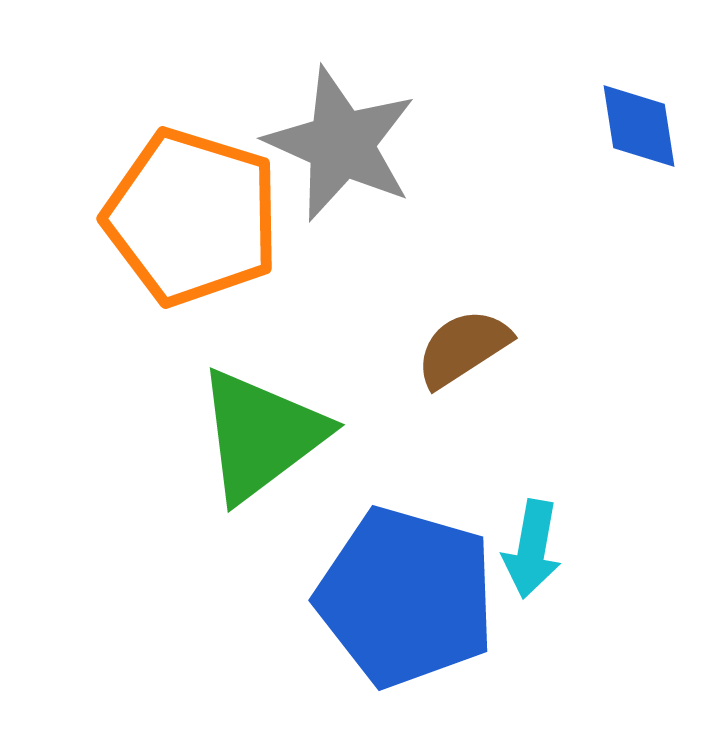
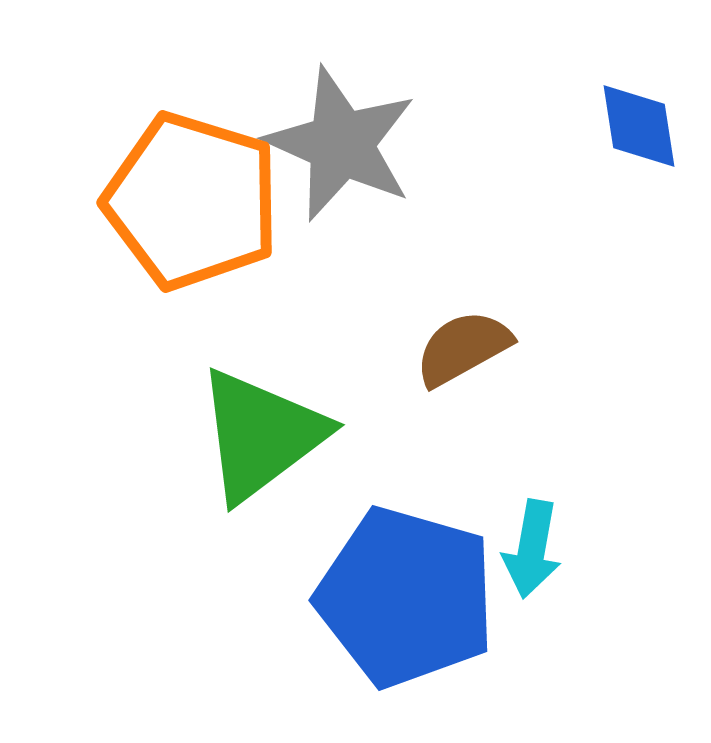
orange pentagon: moved 16 px up
brown semicircle: rotated 4 degrees clockwise
